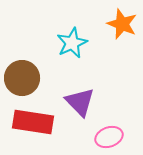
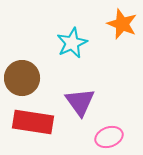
purple triangle: rotated 8 degrees clockwise
